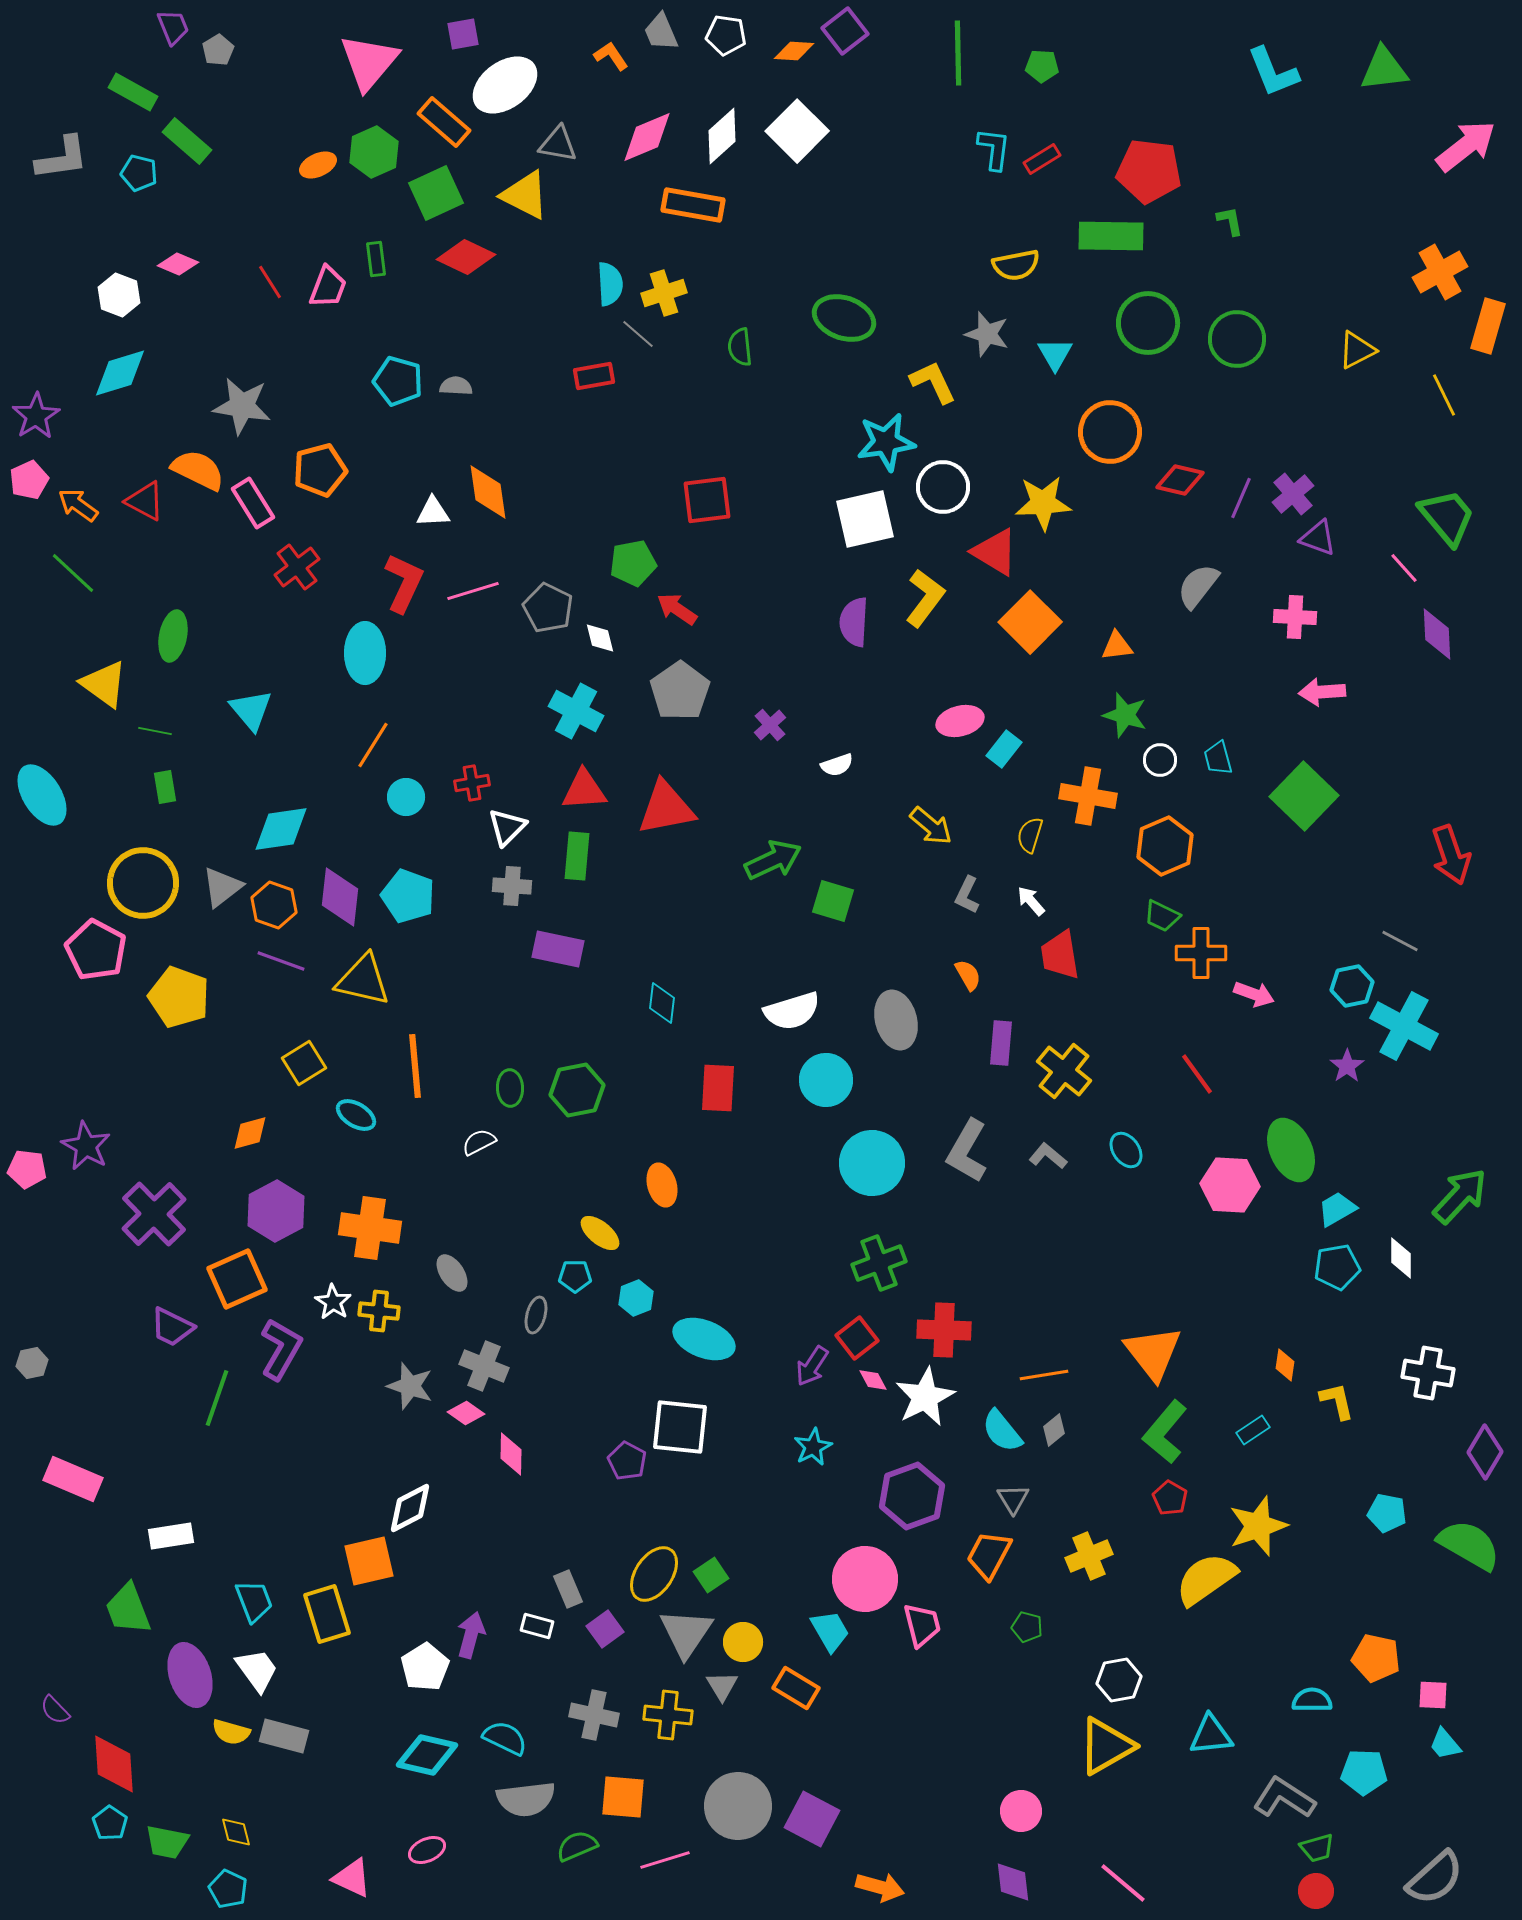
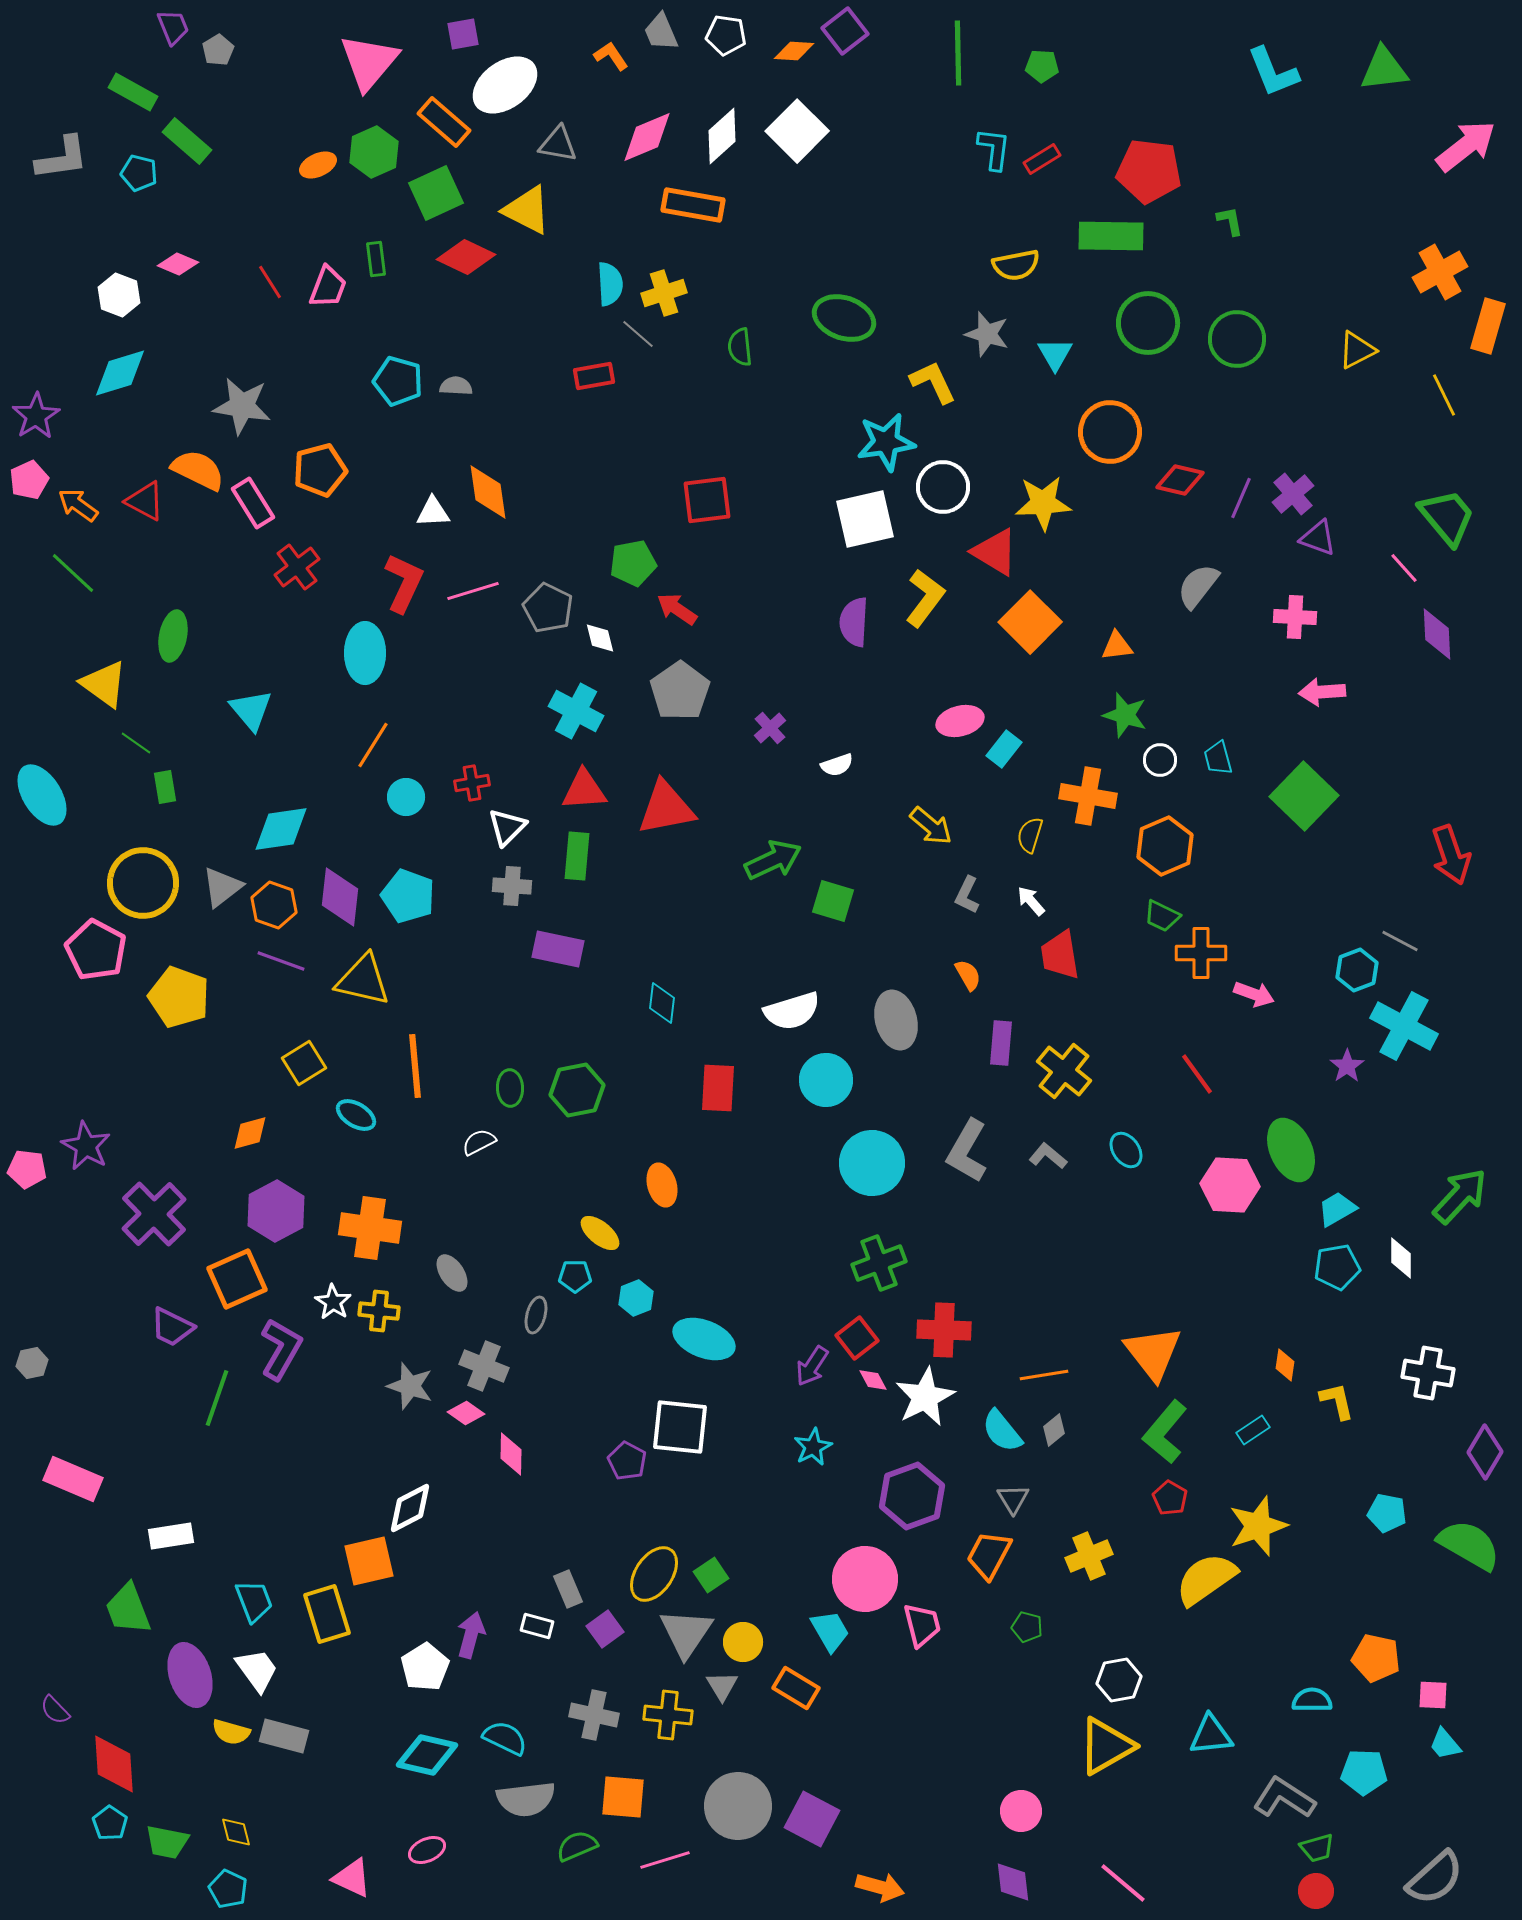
yellow triangle at (525, 195): moved 2 px right, 15 px down
purple cross at (770, 725): moved 3 px down
green line at (155, 731): moved 19 px left, 12 px down; rotated 24 degrees clockwise
cyan hexagon at (1352, 986): moved 5 px right, 16 px up; rotated 9 degrees counterclockwise
